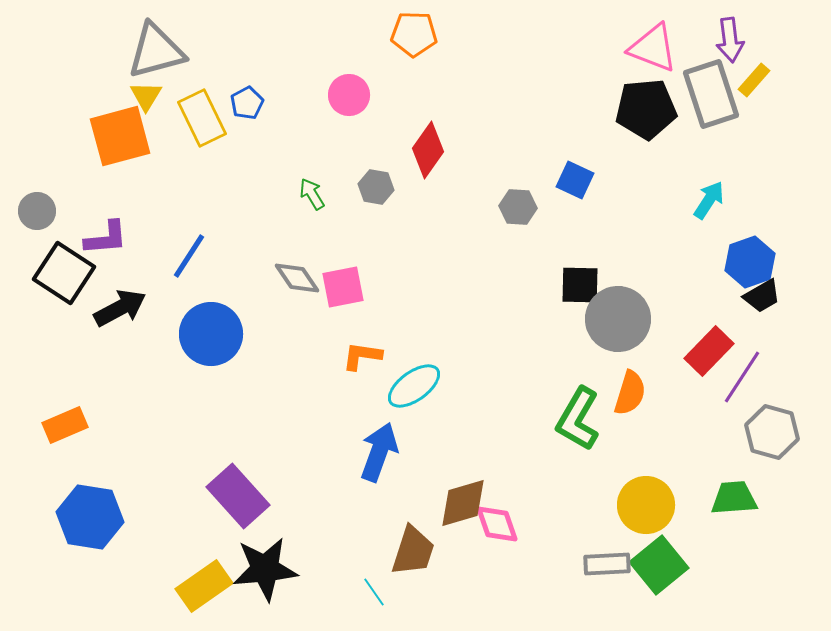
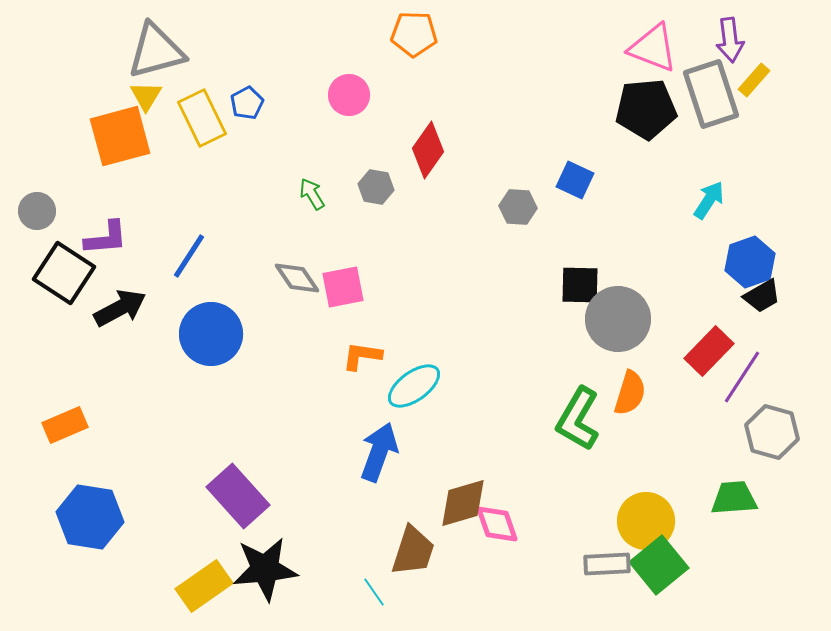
yellow circle at (646, 505): moved 16 px down
